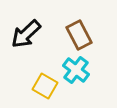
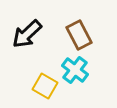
black arrow: moved 1 px right
cyan cross: moved 1 px left
